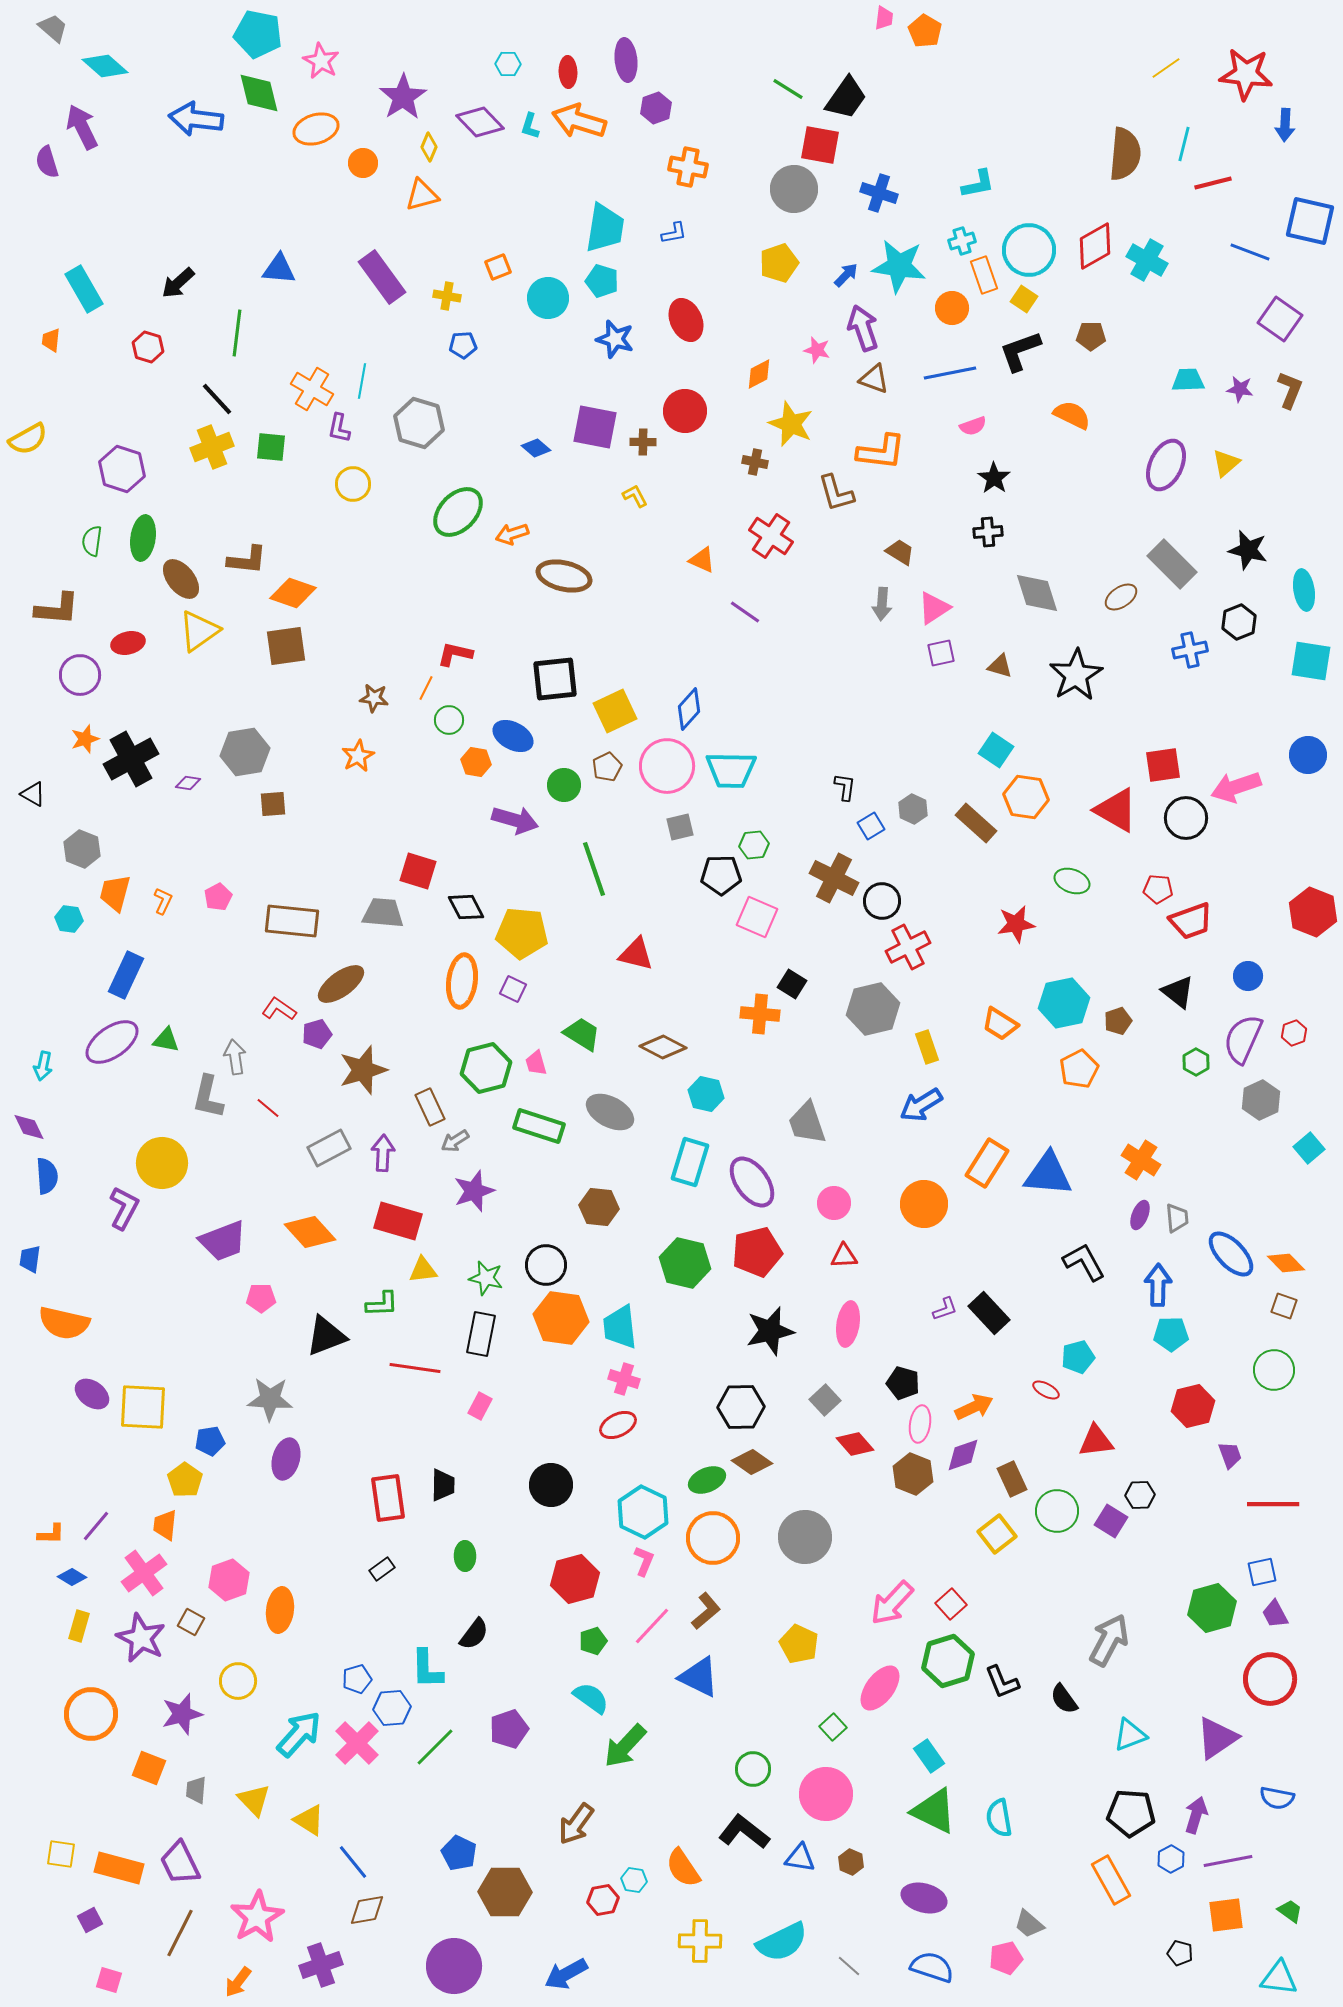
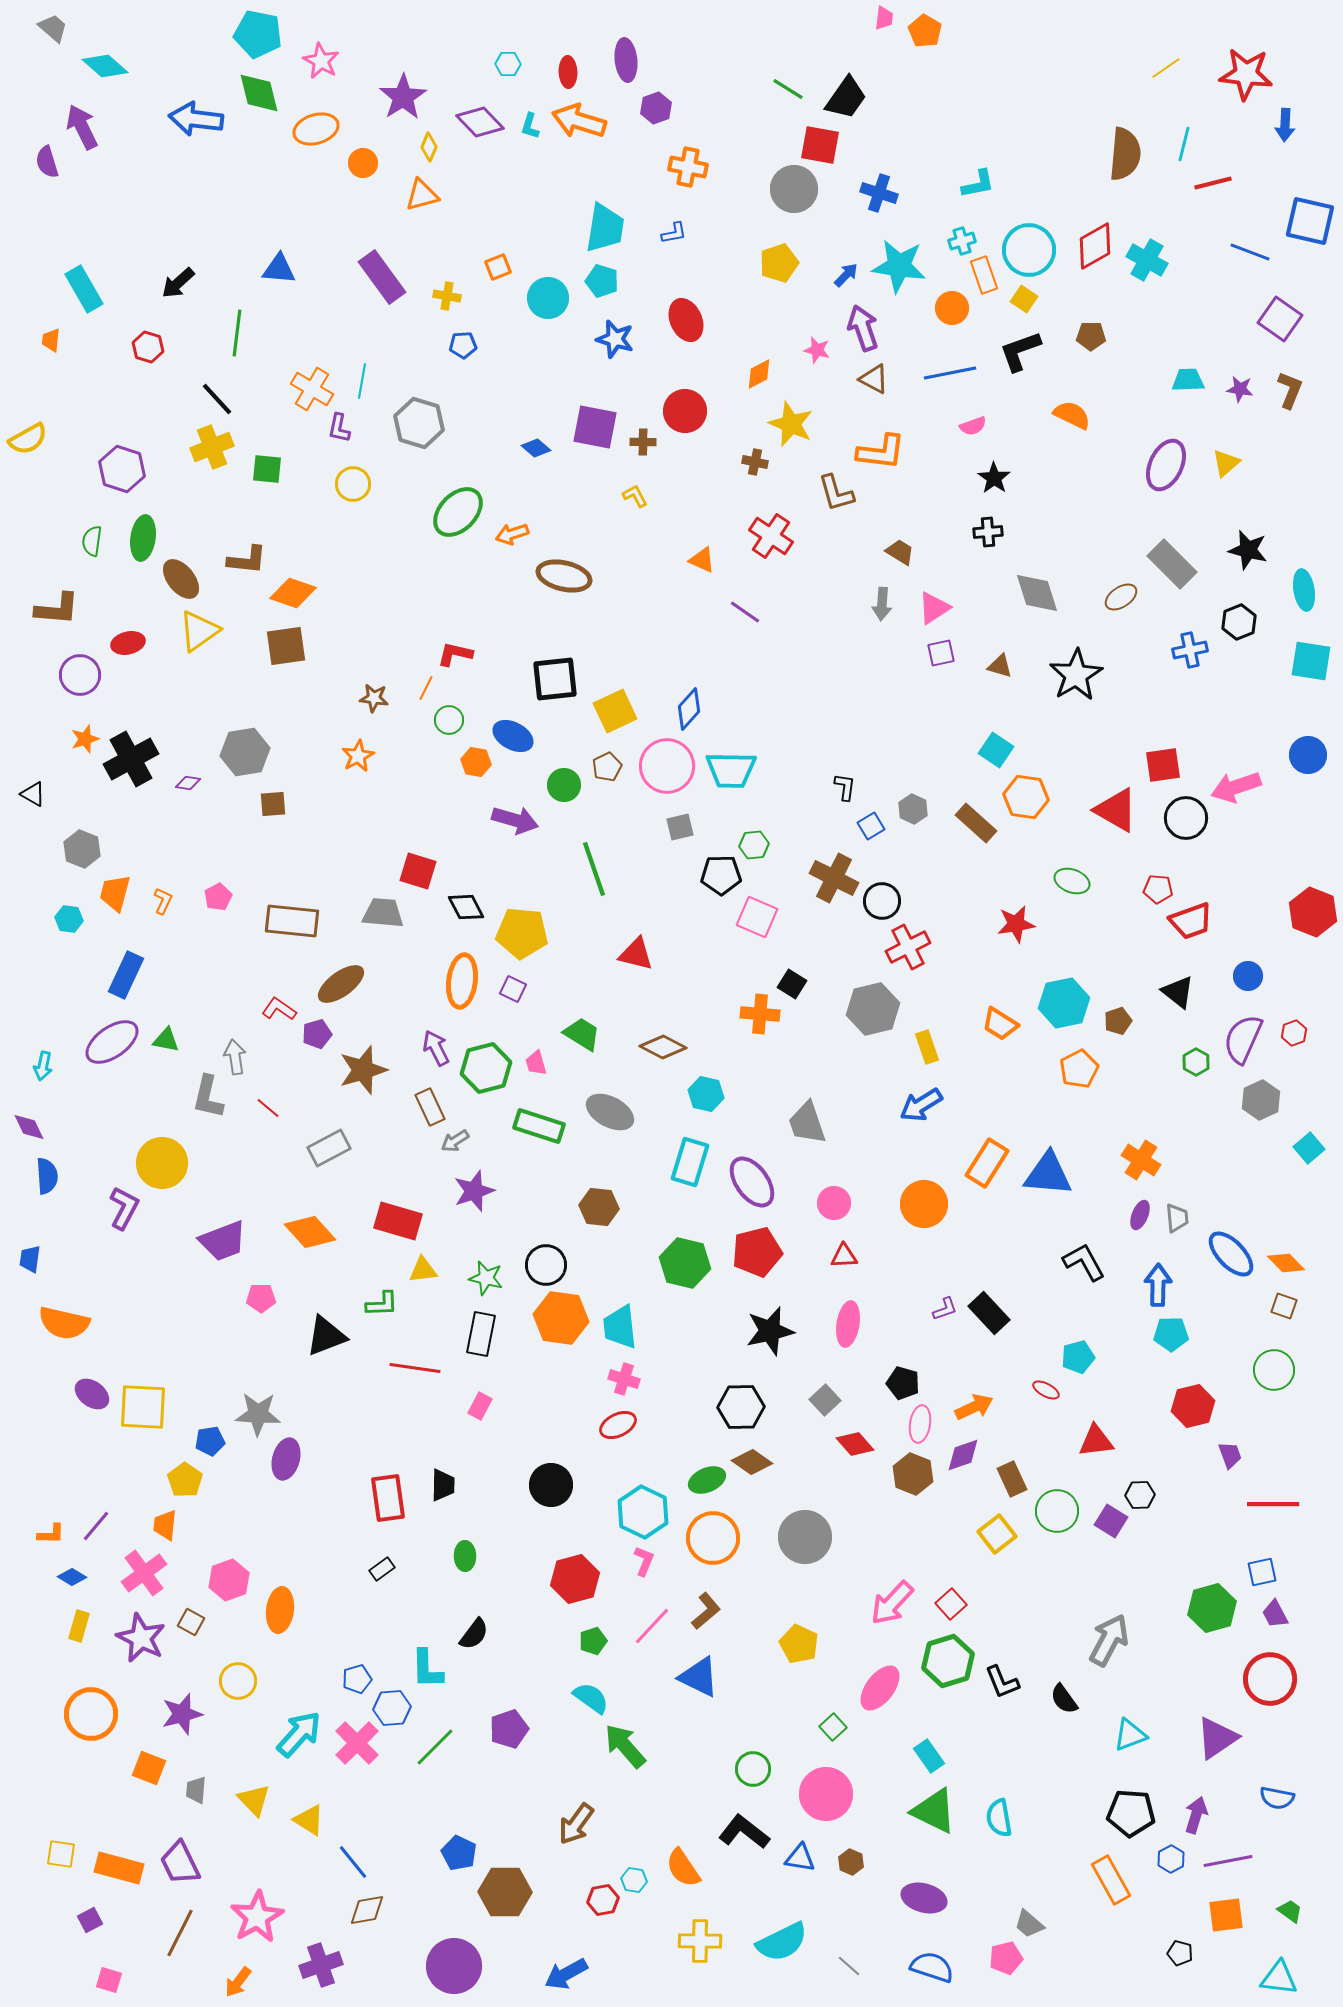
brown triangle at (874, 379): rotated 8 degrees clockwise
green square at (271, 447): moved 4 px left, 22 px down
purple arrow at (383, 1153): moved 53 px right, 105 px up; rotated 30 degrees counterclockwise
gray star at (270, 1399): moved 12 px left, 15 px down
green arrow at (625, 1746): rotated 96 degrees clockwise
